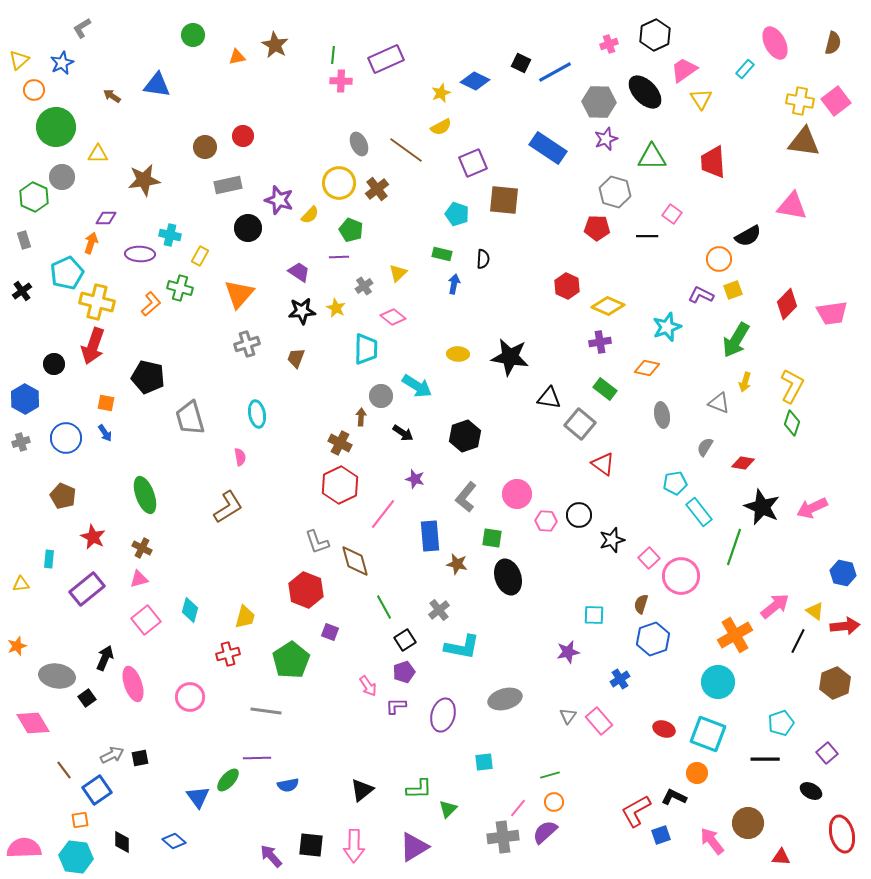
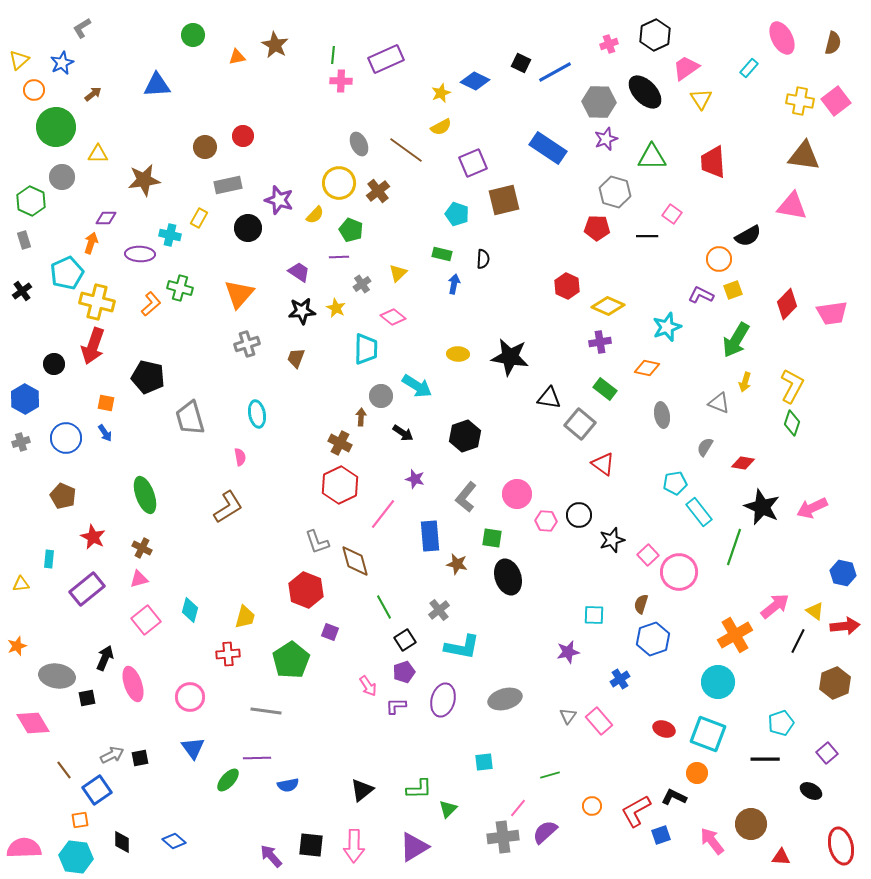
pink ellipse at (775, 43): moved 7 px right, 5 px up
cyan rectangle at (745, 69): moved 4 px right, 1 px up
pink trapezoid at (684, 70): moved 2 px right, 2 px up
blue triangle at (157, 85): rotated 12 degrees counterclockwise
brown arrow at (112, 96): moved 19 px left, 2 px up; rotated 108 degrees clockwise
brown triangle at (804, 142): moved 14 px down
brown cross at (377, 189): moved 1 px right, 2 px down
green hexagon at (34, 197): moved 3 px left, 4 px down
brown square at (504, 200): rotated 20 degrees counterclockwise
yellow semicircle at (310, 215): moved 5 px right
yellow rectangle at (200, 256): moved 1 px left, 38 px up
gray cross at (364, 286): moved 2 px left, 2 px up
pink square at (649, 558): moved 1 px left, 3 px up
pink circle at (681, 576): moved 2 px left, 4 px up
red cross at (228, 654): rotated 10 degrees clockwise
black square at (87, 698): rotated 24 degrees clockwise
purple ellipse at (443, 715): moved 15 px up
blue triangle at (198, 797): moved 5 px left, 49 px up
orange circle at (554, 802): moved 38 px right, 4 px down
brown circle at (748, 823): moved 3 px right, 1 px down
red ellipse at (842, 834): moved 1 px left, 12 px down
